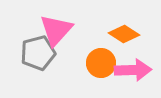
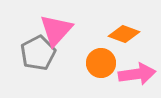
orange diamond: rotated 12 degrees counterclockwise
gray pentagon: rotated 12 degrees counterclockwise
pink arrow: moved 4 px right, 4 px down; rotated 6 degrees counterclockwise
